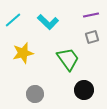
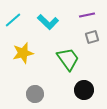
purple line: moved 4 px left
